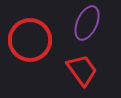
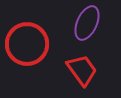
red circle: moved 3 px left, 4 px down
